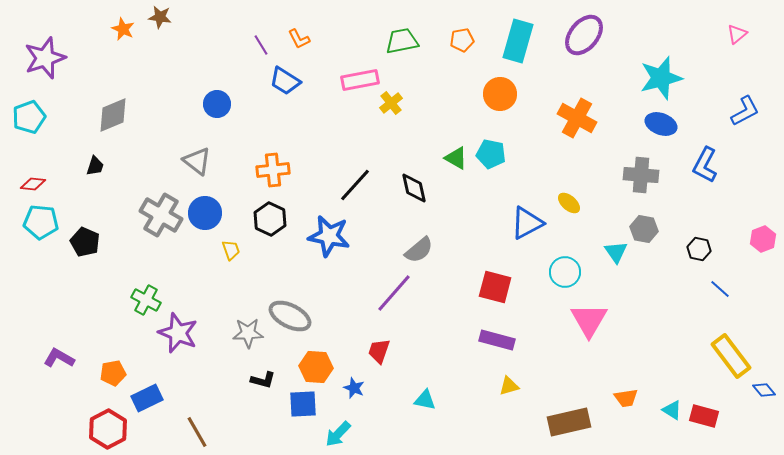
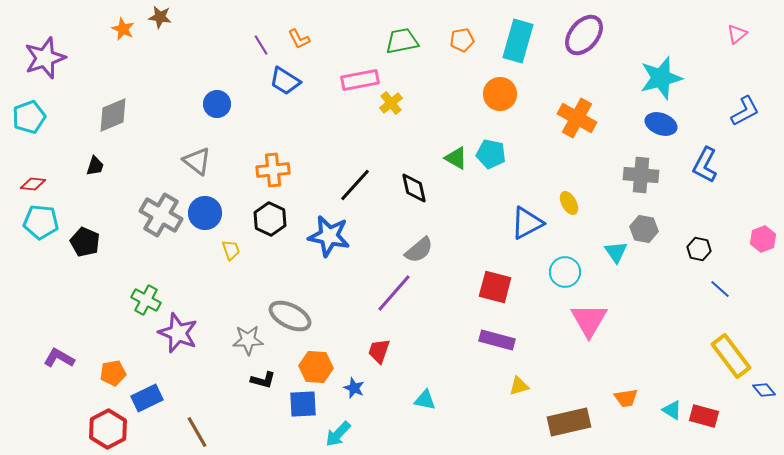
yellow ellipse at (569, 203): rotated 20 degrees clockwise
gray star at (248, 333): moved 7 px down
yellow triangle at (509, 386): moved 10 px right
